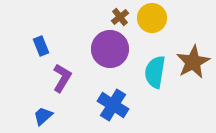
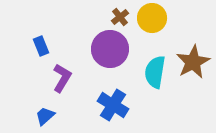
blue trapezoid: moved 2 px right
